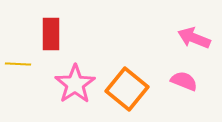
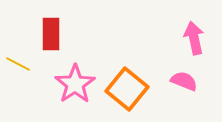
pink arrow: rotated 56 degrees clockwise
yellow line: rotated 25 degrees clockwise
